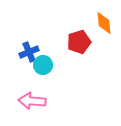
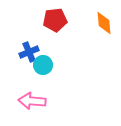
red pentagon: moved 24 px left, 22 px up; rotated 10 degrees clockwise
